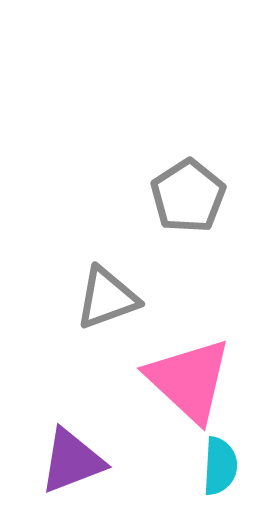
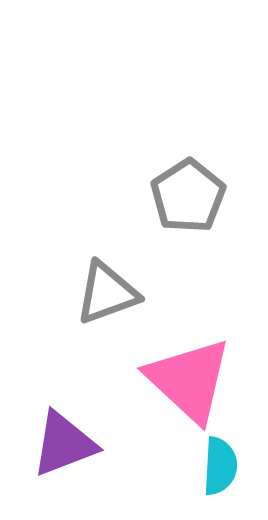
gray triangle: moved 5 px up
purple triangle: moved 8 px left, 17 px up
